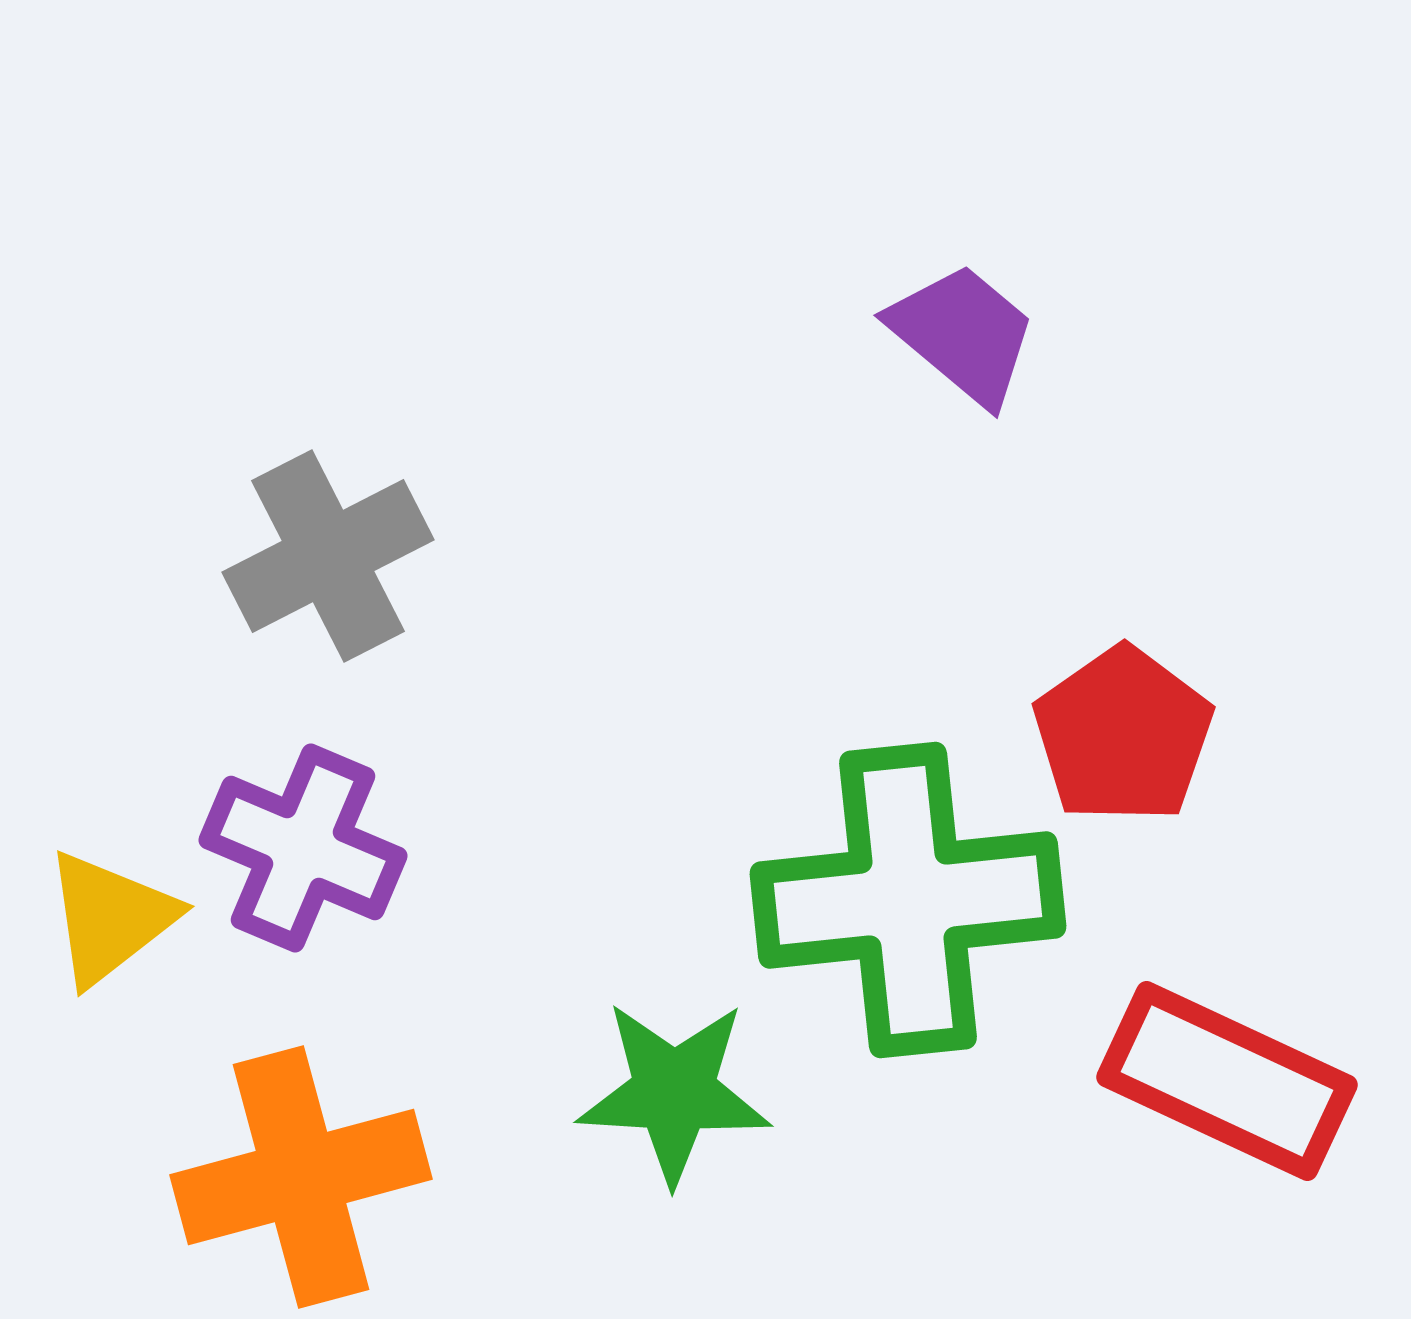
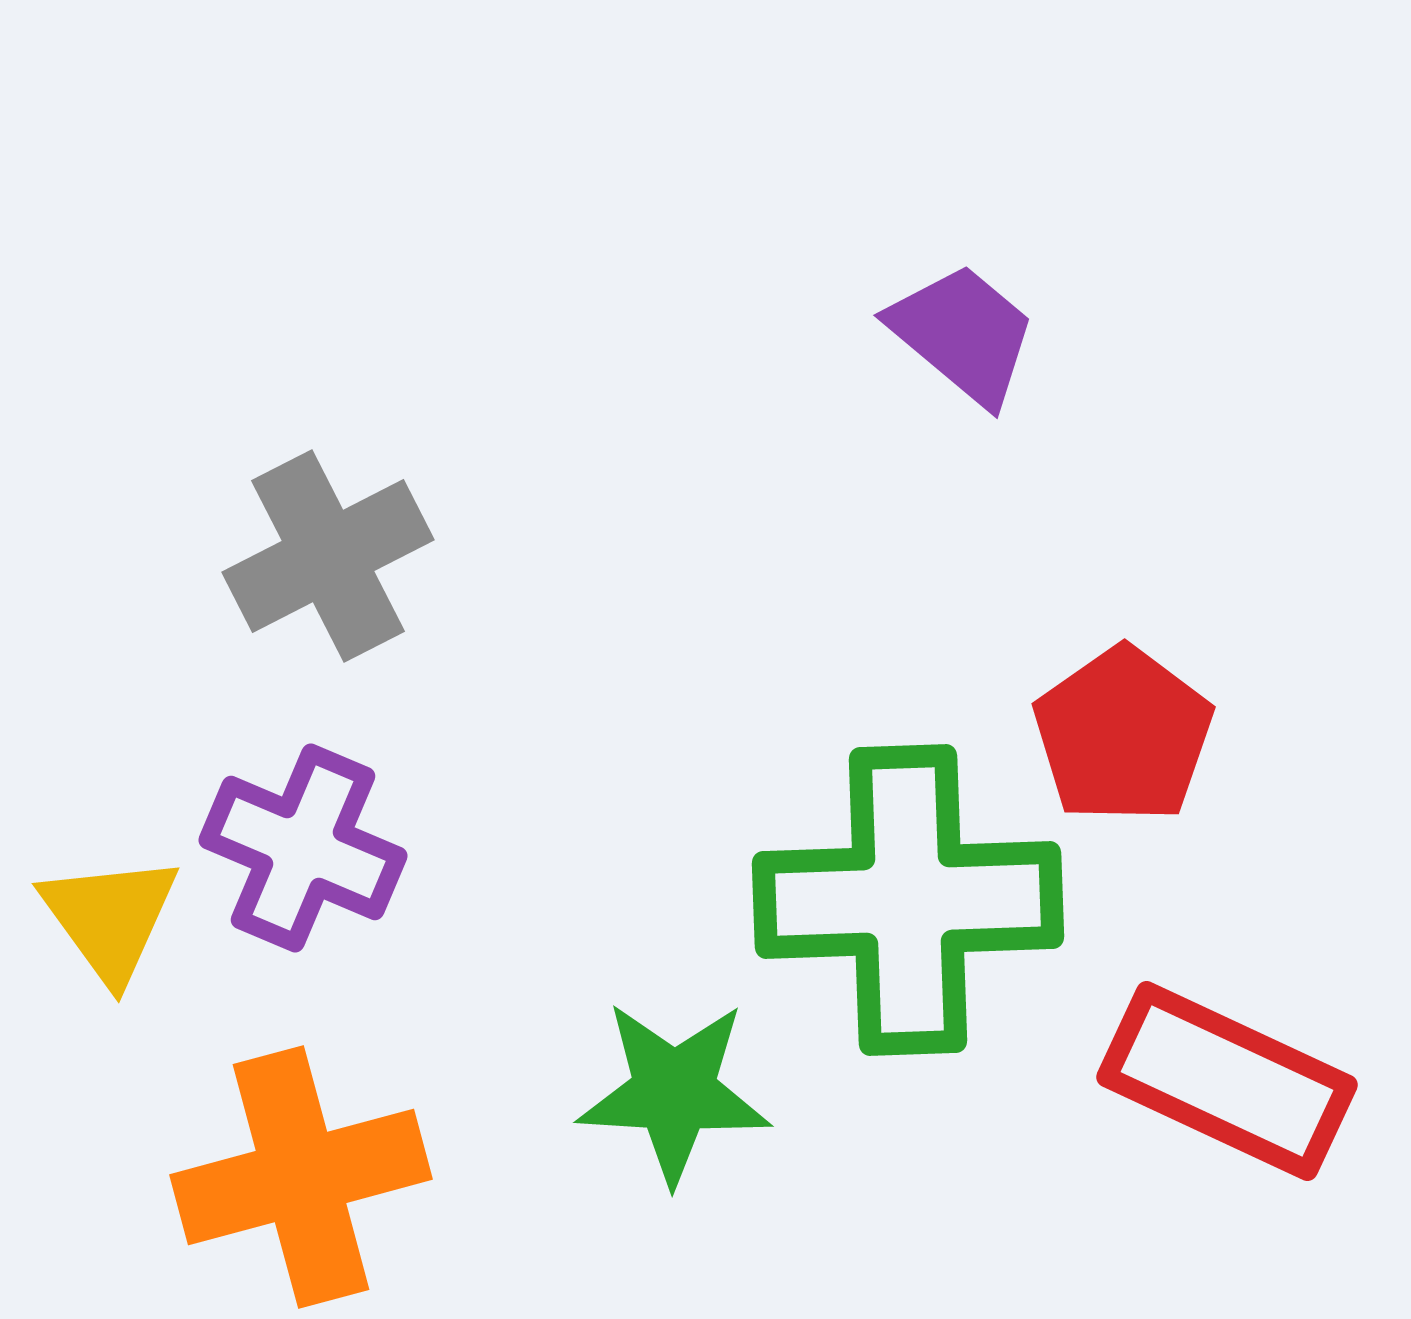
green cross: rotated 4 degrees clockwise
yellow triangle: rotated 28 degrees counterclockwise
